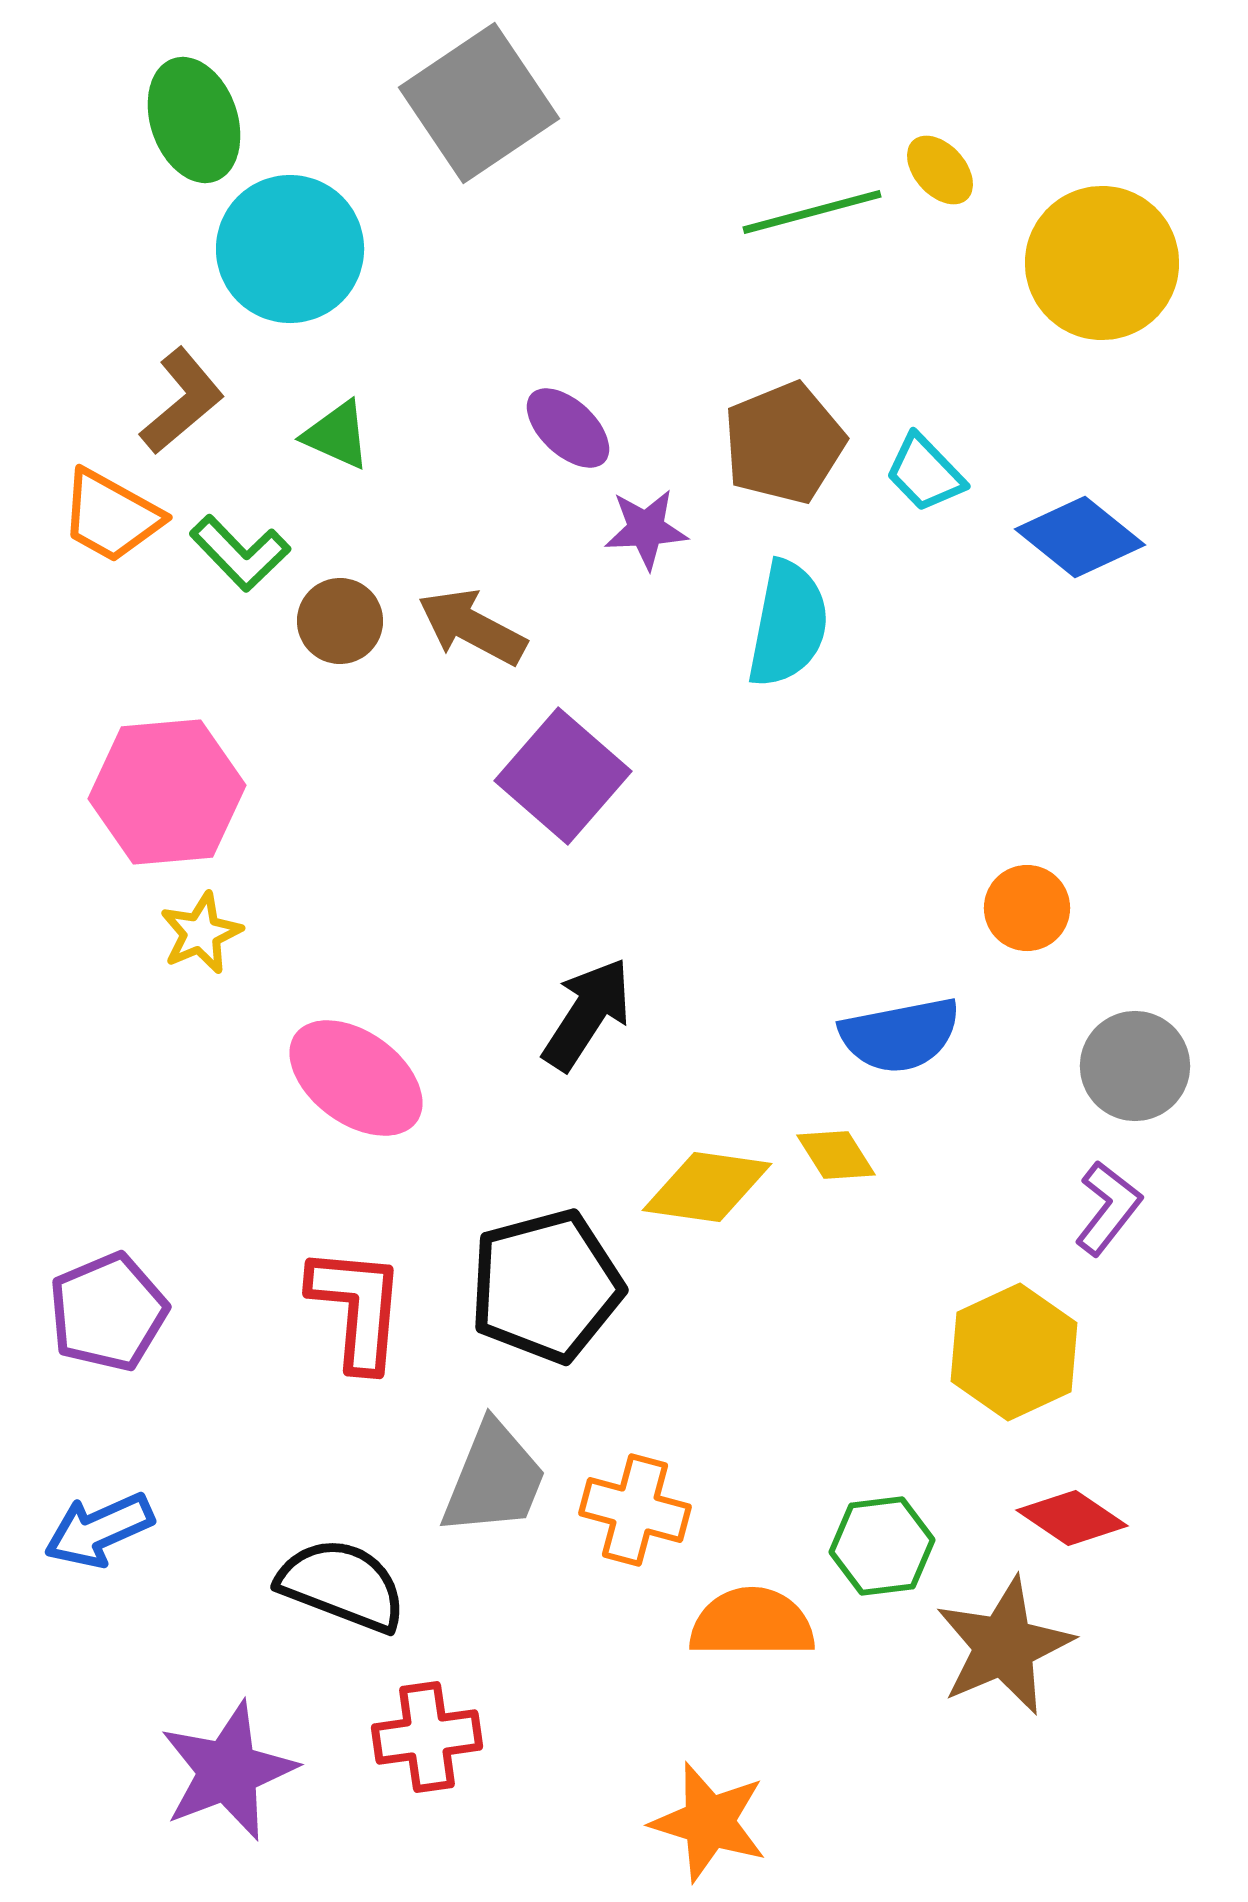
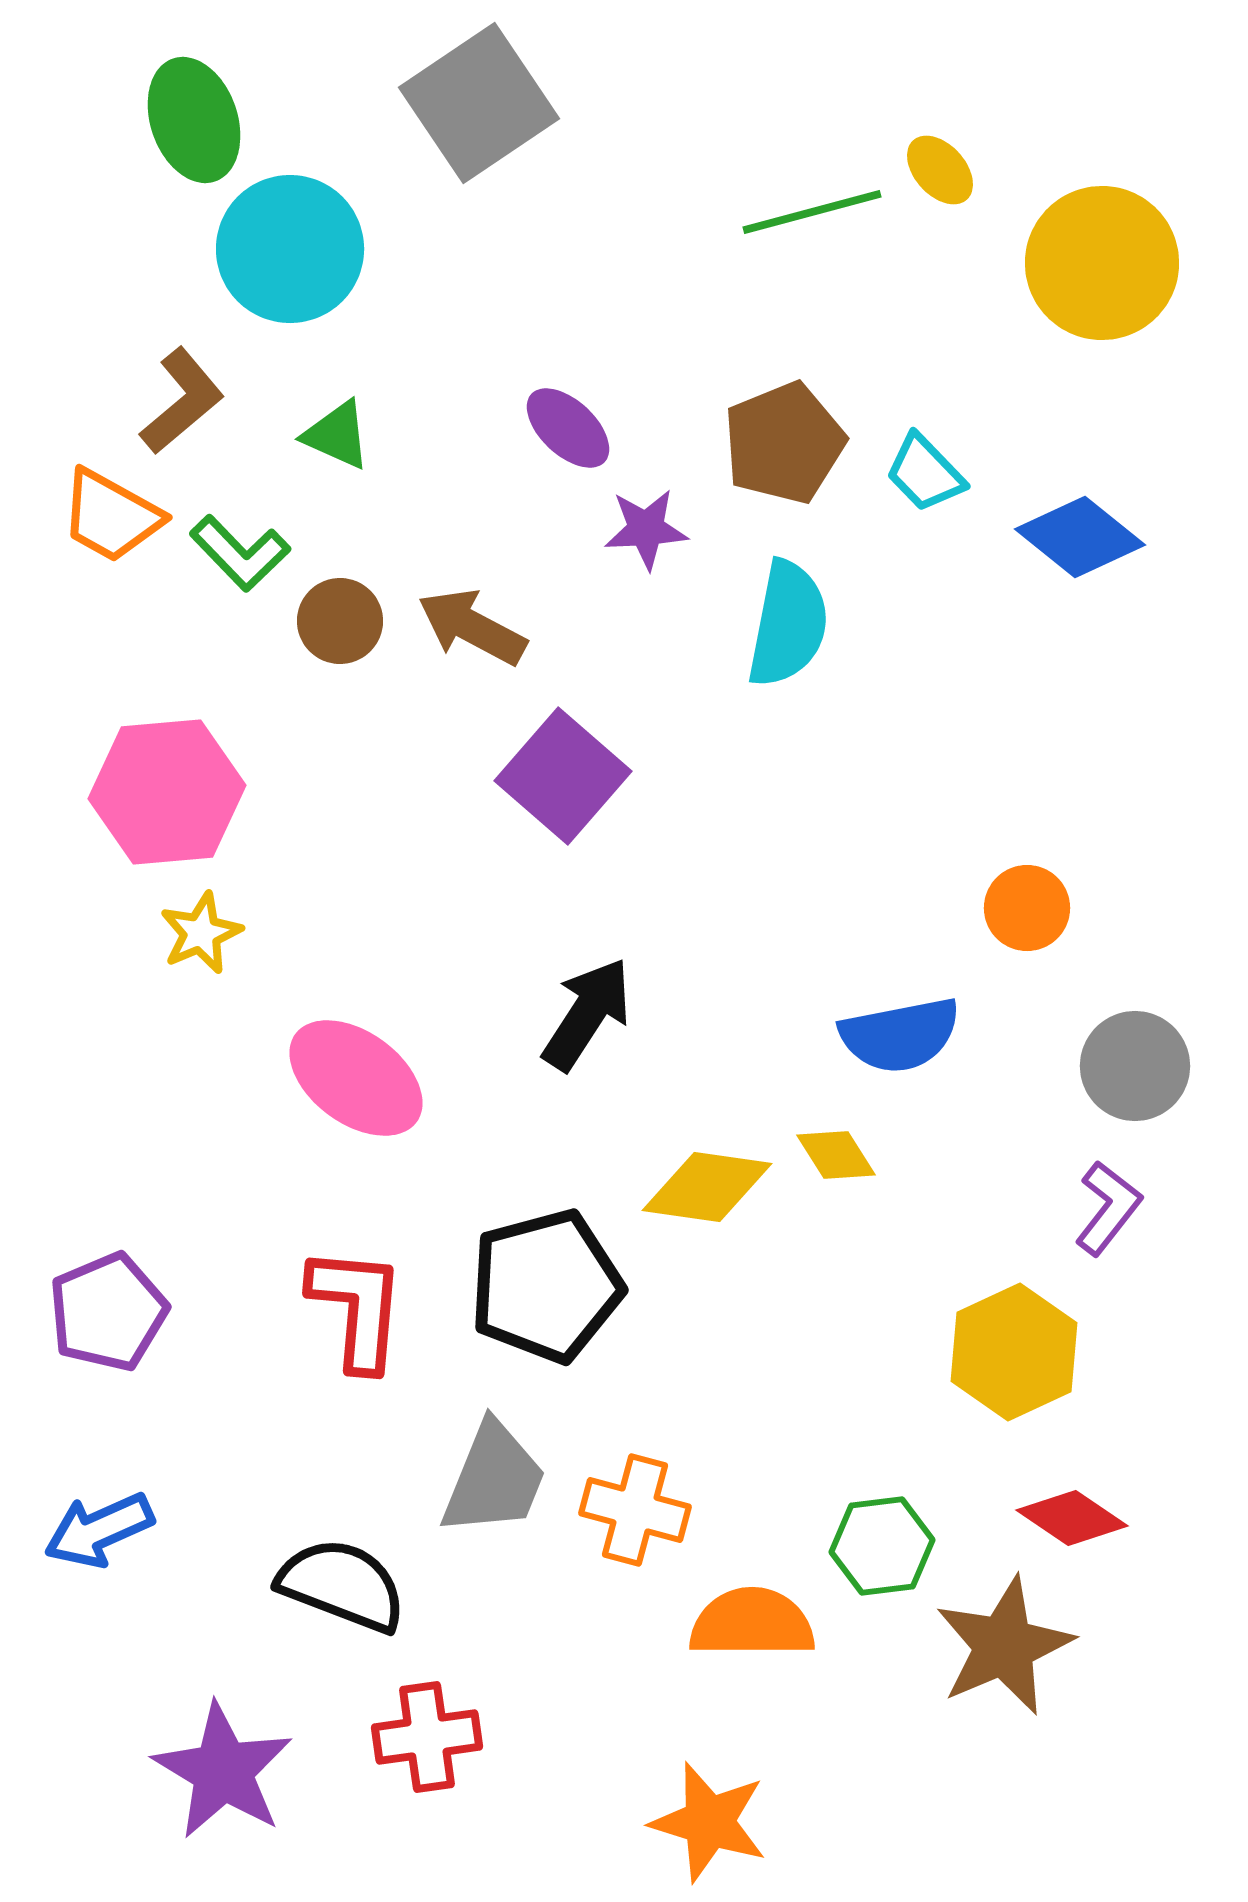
purple star at (228, 1771): moved 5 px left; rotated 20 degrees counterclockwise
